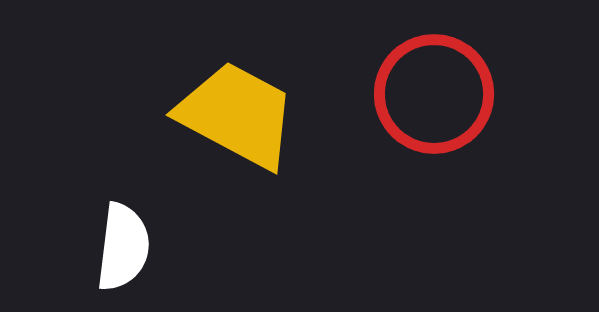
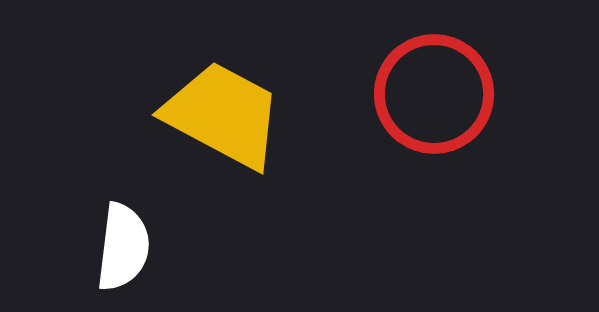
yellow trapezoid: moved 14 px left
